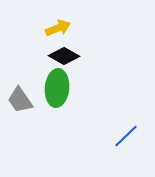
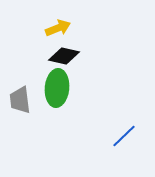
black diamond: rotated 16 degrees counterclockwise
gray trapezoid: rotated 28 degrees clockwise
blue line: moved 2 px left
